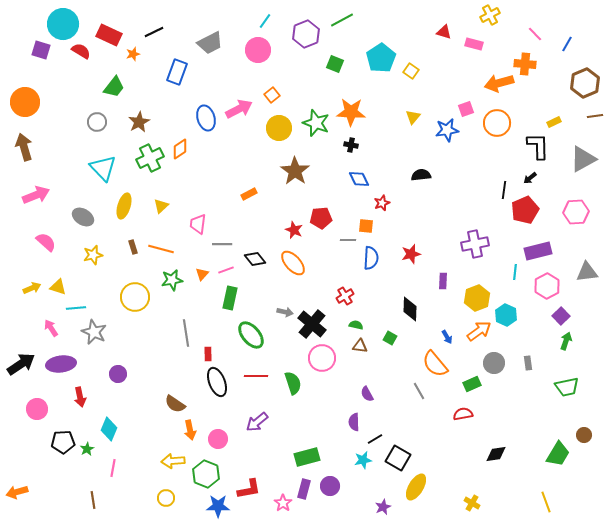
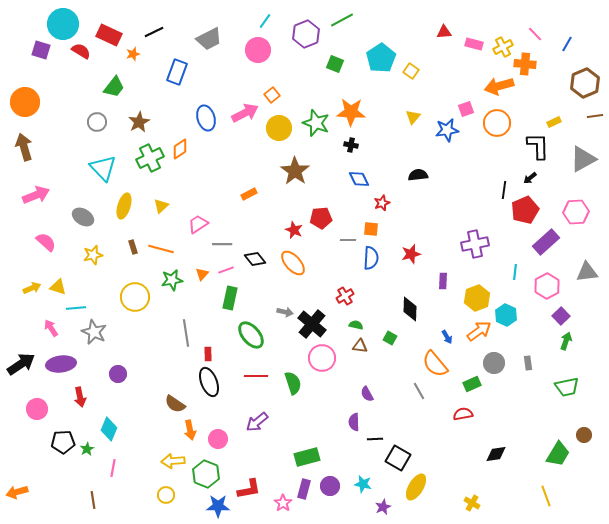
yellow cross at (490, 15): moved 13 px right, 32 px down
red triangle at (444, 32): rotated 21 degrees counterclockwise
gray trapezoid at (210, 43): moved 1 px left, 4 px up
orange arrow at (499, 83): moved 3 px down
pink arrow at (239, 109): moved 6 px right, 4 px down
black semicircle at (421, 175): moved 3 px left
pink trapezoid at (198, 224): rotated 50 degrees clockwise
orange square at (366, 226): moved 5 px right, 3 px down
purple rectangle at (538, 251): moved 8 px right, 9 px up; rotated 28 degrees counterclockwise
black ellipse at (217, 382): moved 8 px left
black line at (375, 439): rotated 28 degrees clockwise
cyan star at (363, 460): moved 24 px down; rotated 24 degrees clockwise
yellow circle at (166, 498): moved 3 px up
yellow line at (546, 502): moved 6 px up
